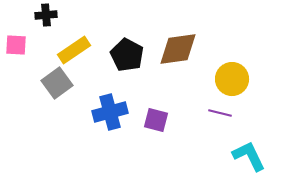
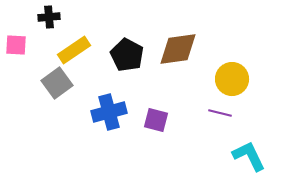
black cross: moved 3 px right, 2 px down
blue cross: moved 1 px left
